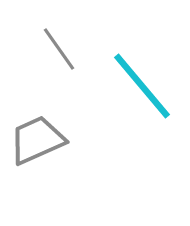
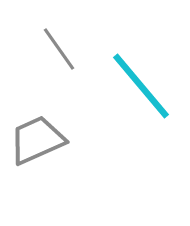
cyan line: moved 1 px left
